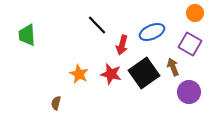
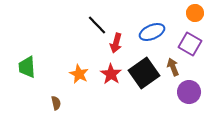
green trapezoid: moved 32 px down
red arrow: moved 6 px left, 2 px up
red star: rotated 20 degrees clockwise
brown semicircle: rotated 152 degrees clockwise
